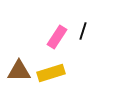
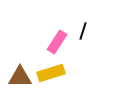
pink rectangle: moved 5 px down
brown triangle: moved 1 px right, 6 px down
